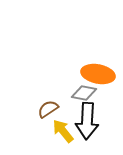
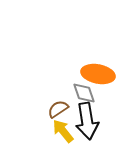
gray diamond: rotated 60 degrees clockwise
brown semicircle: moved 10 px right
black arrow: rotated 12 degrees counterclockwise
